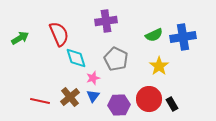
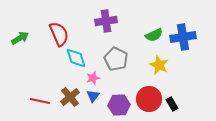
yellow star: moved 1 px up; rotated 12 degrees counterclockwise
